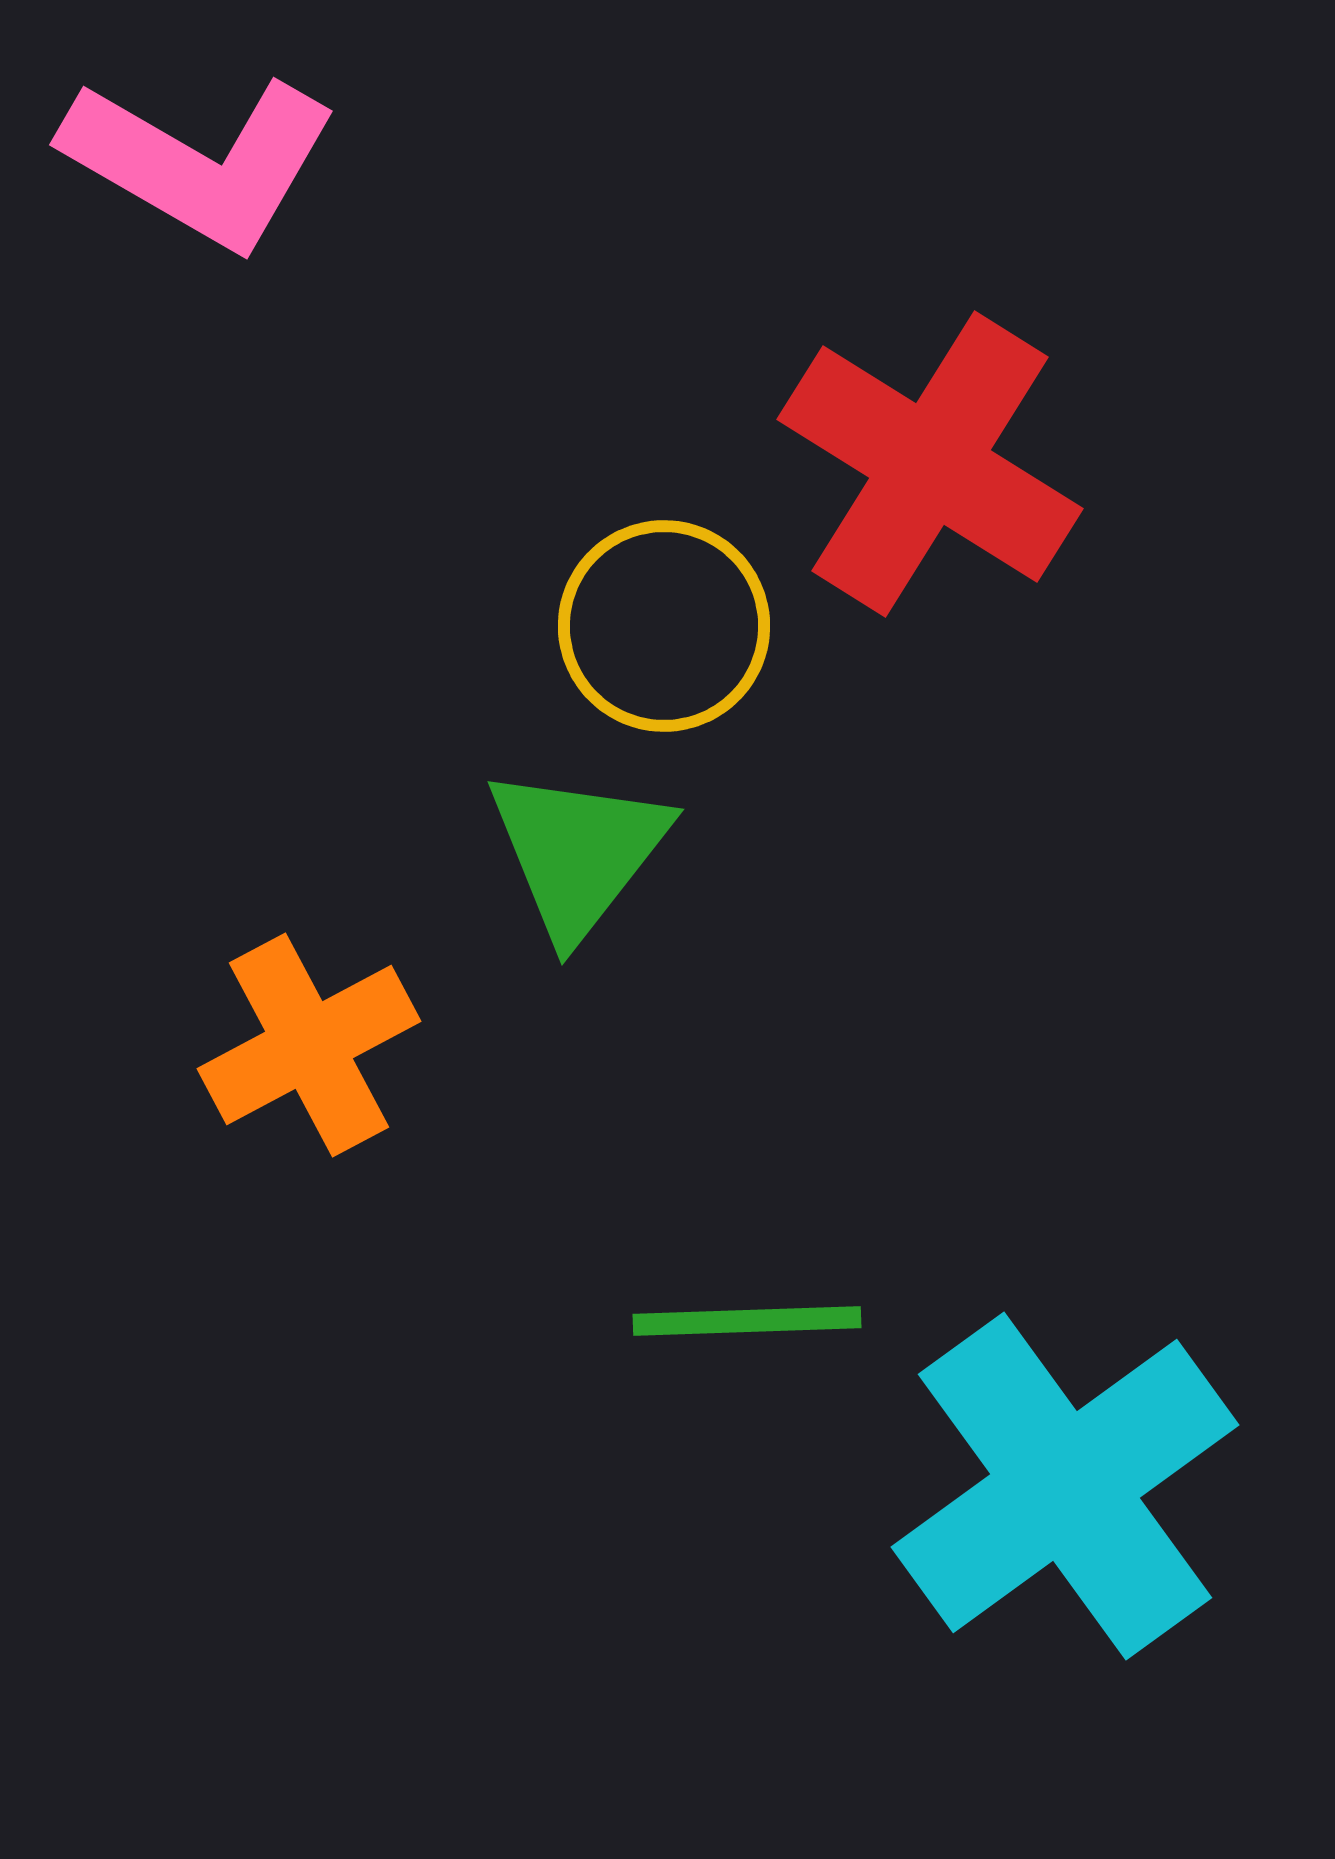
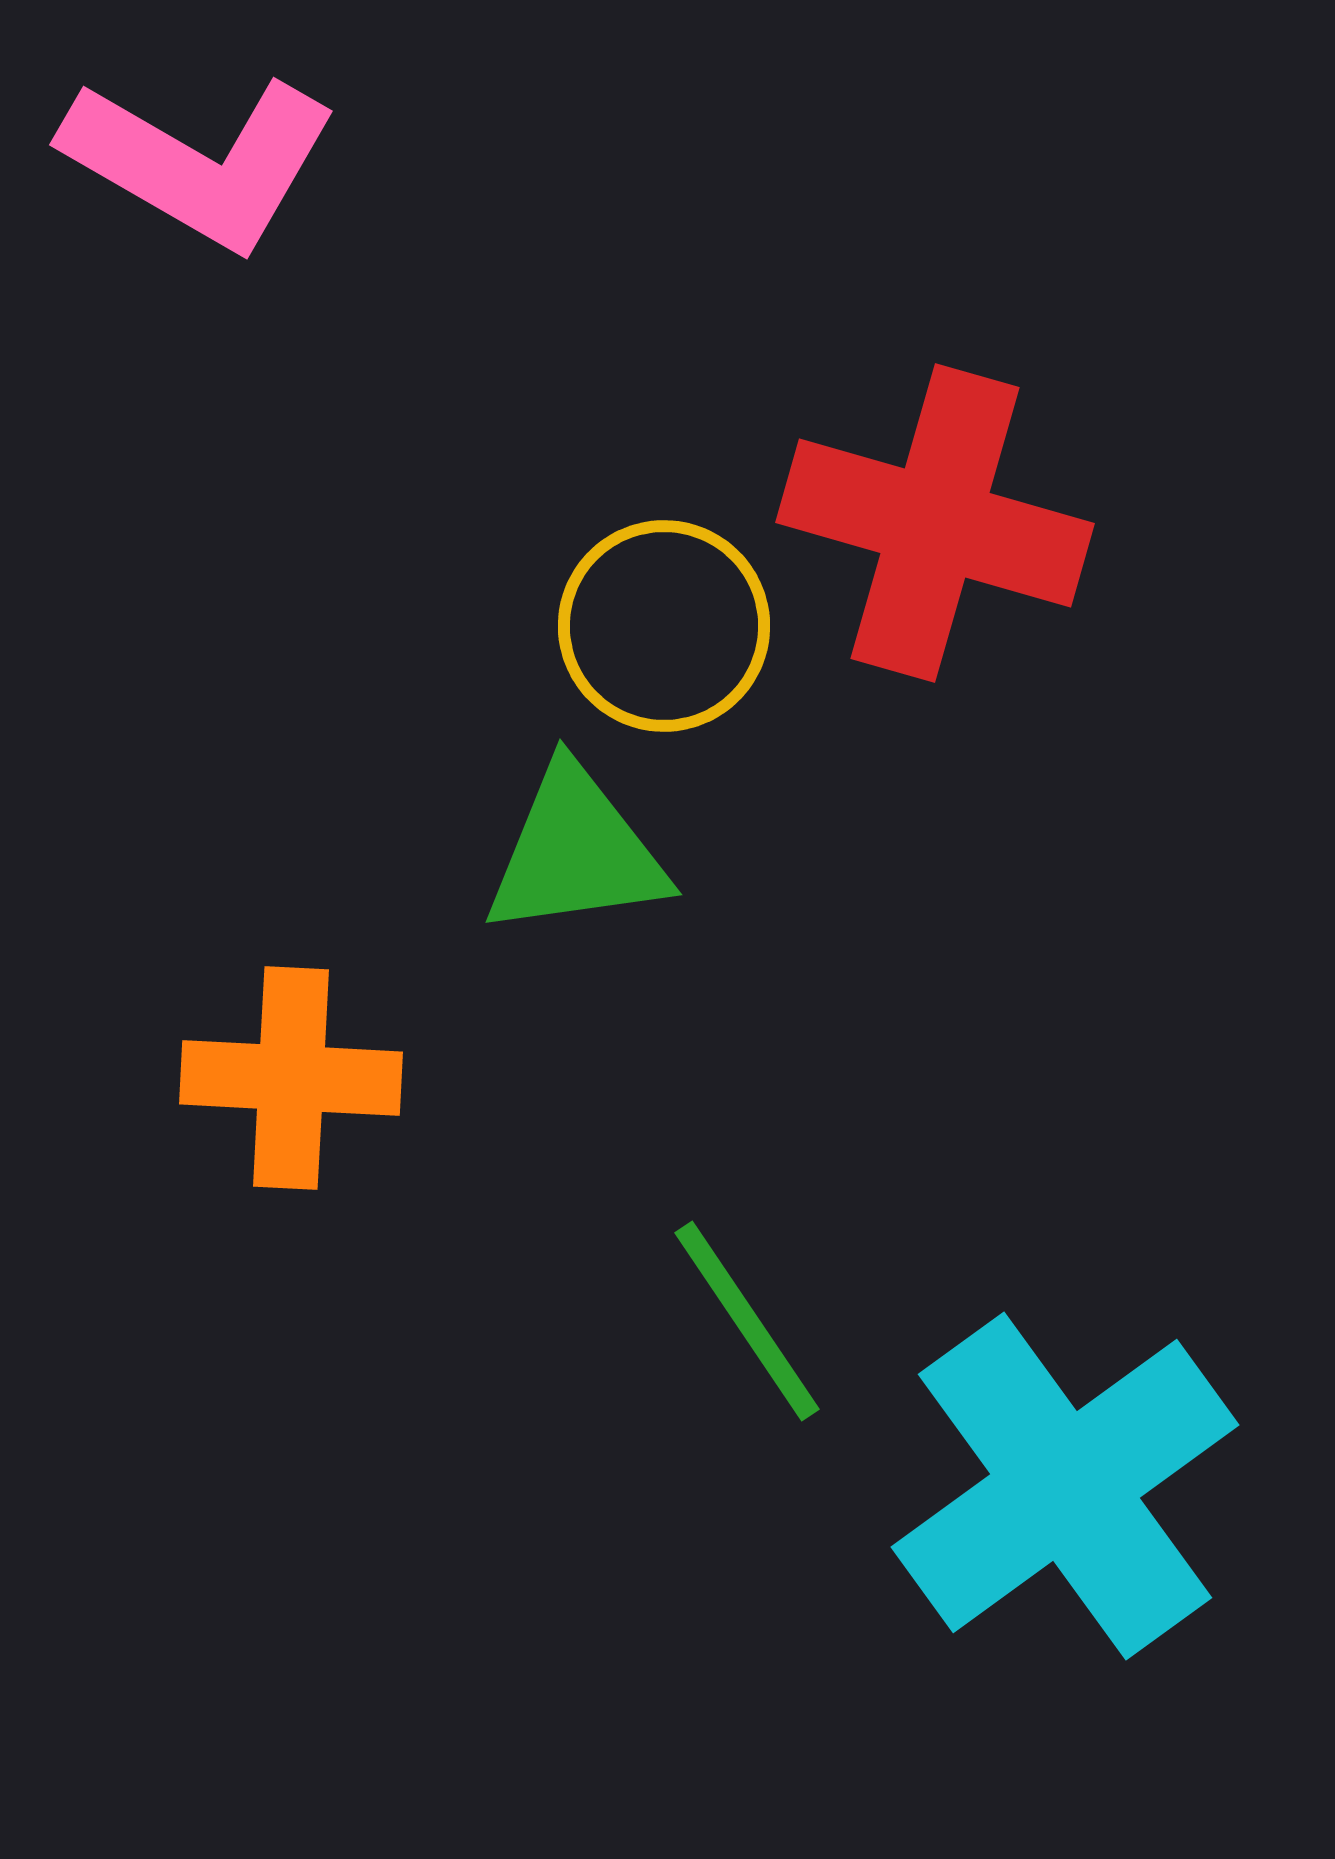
red cross: moved 5 px right, 59 px down; rotated 16 degrees counterclockwise
green triangle: moved 2 px left; rotated 44 degrees clockwise
orange cross: moved 18 px left, 33 px down; rotated 31 degrees clockwise
green line: rotated 58 degrees clockwise
